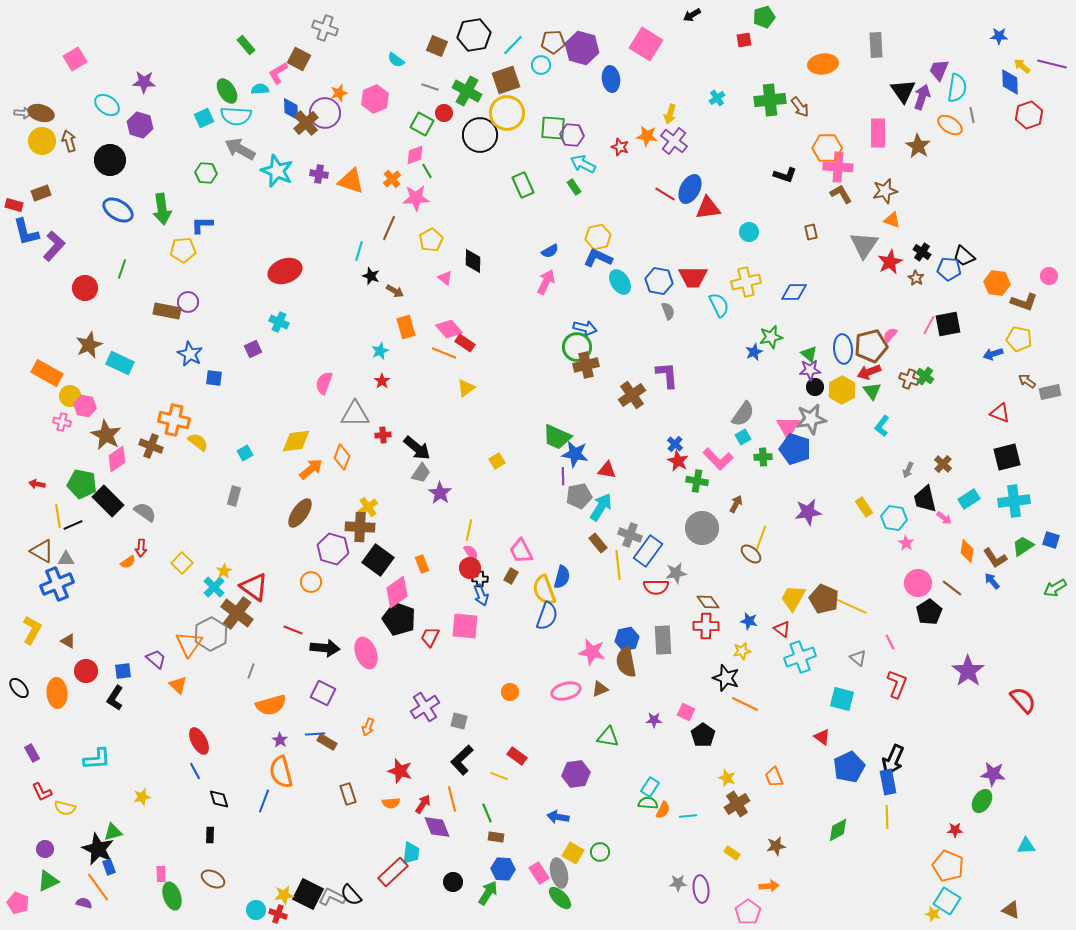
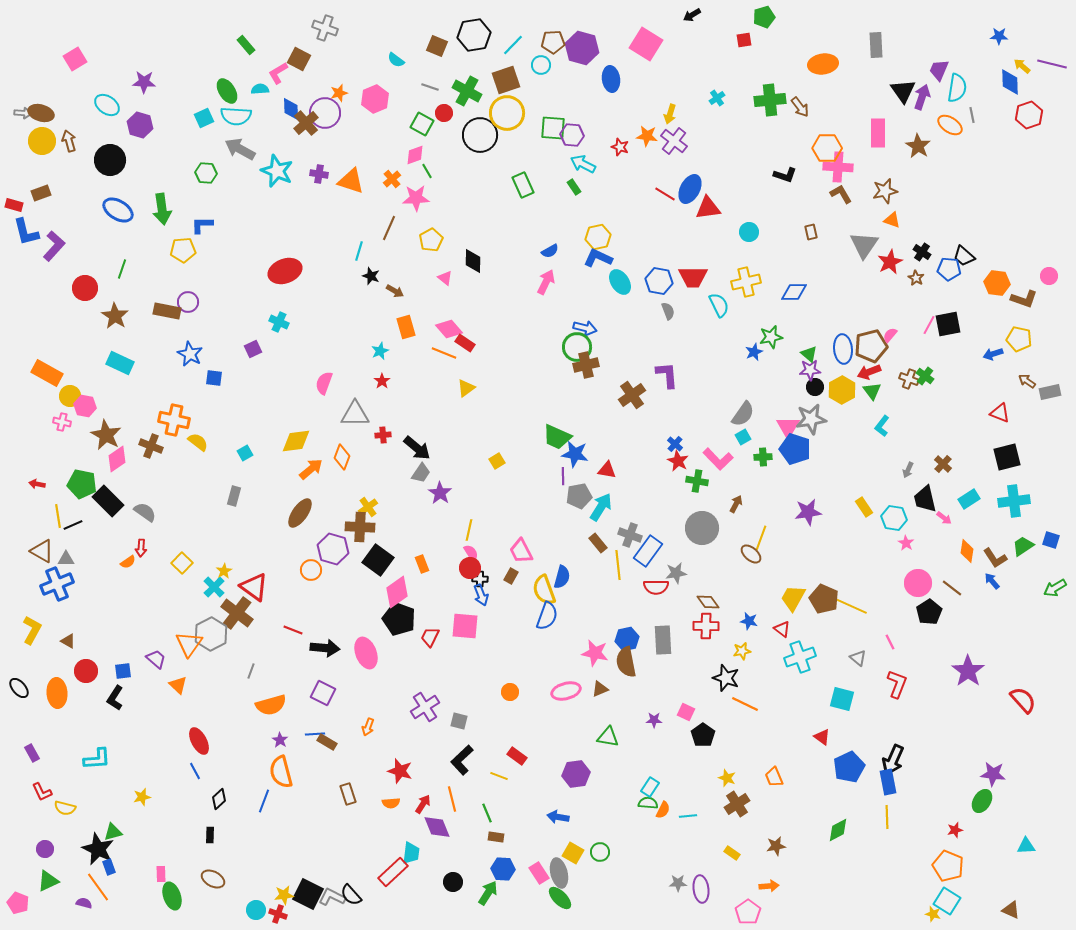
brown L-shape at (1024, 302): moved 3 px up
brown star at (89, 345): moved 26 px right, 29 px up; rotated 16 degrees counterclockwise
orange circle at (311, 582): moved 12 px up
pink star at (592, 652): moved 3 px right, 1 px down
black diamond at (219, 799): rotated 65 degrees clockwise
red star at (955, 830): rotated 14 degrees counterclockwise
